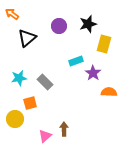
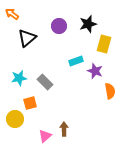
purple star: moved 2 px right, 2 px up; rotated 14 degrees counterclockwise
orange semicircle: moved 1 px right, 1 px up; rotated 77 degrees clockwise
